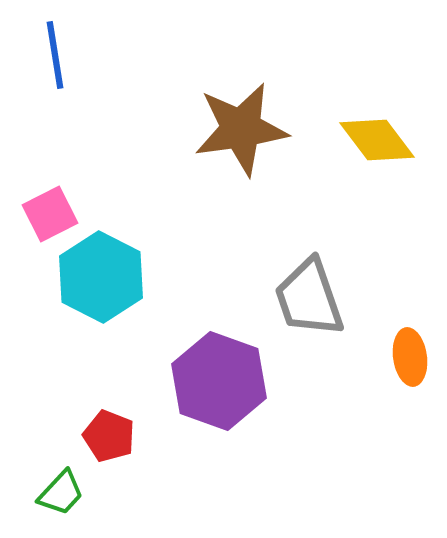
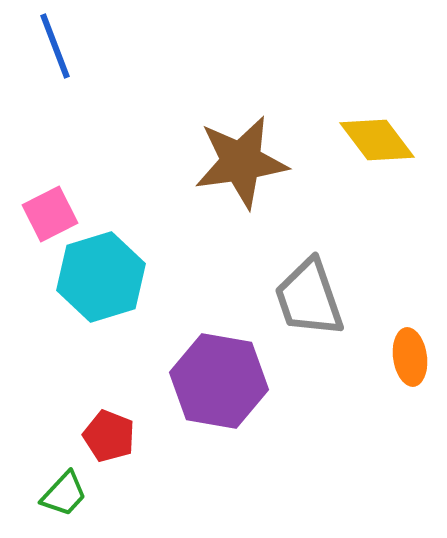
blue line: moved 9 px up; rotated 12 degrees counterclockwise
brown star: moved 33 px down
cyan hexagon: rotated 16 degrees clockwise
purple hexagon: rotated 10 degrees counterclockwise
green trapezoid: moved 3 px right, 1 px down
